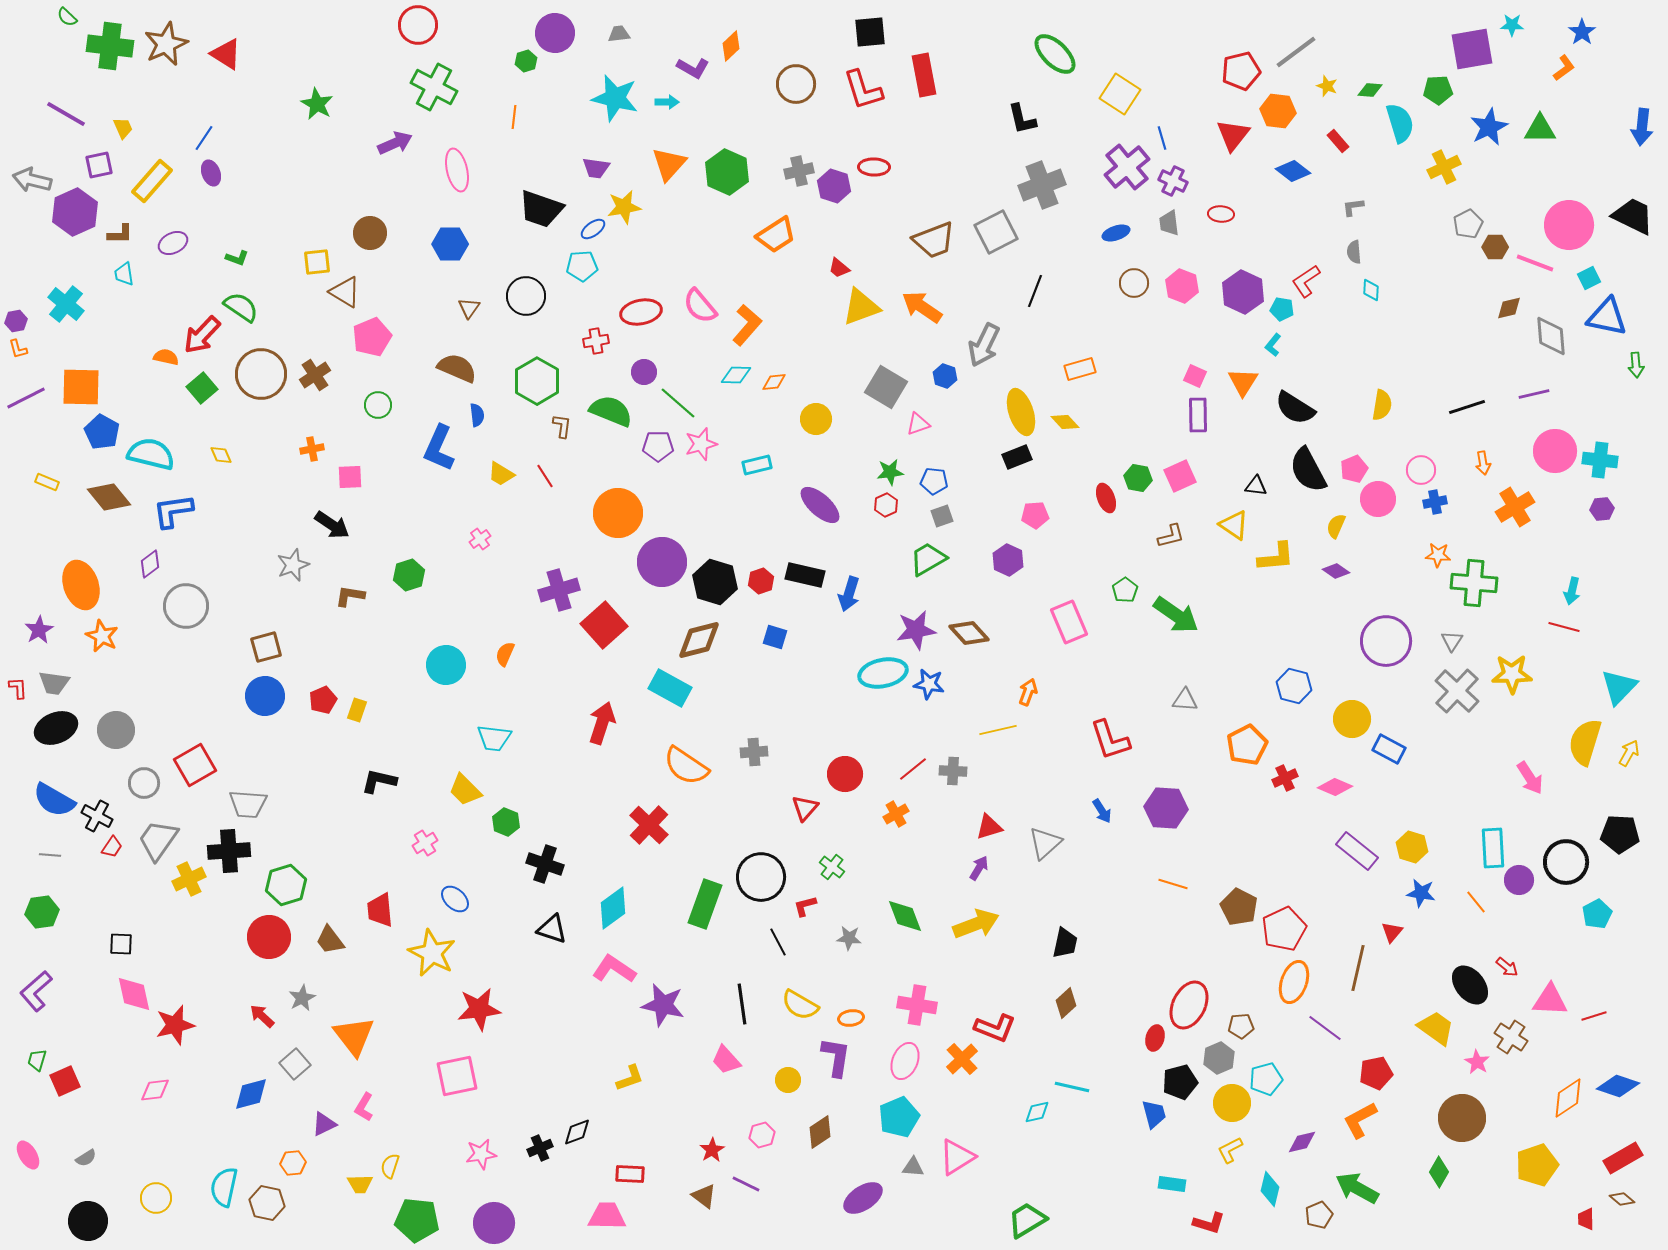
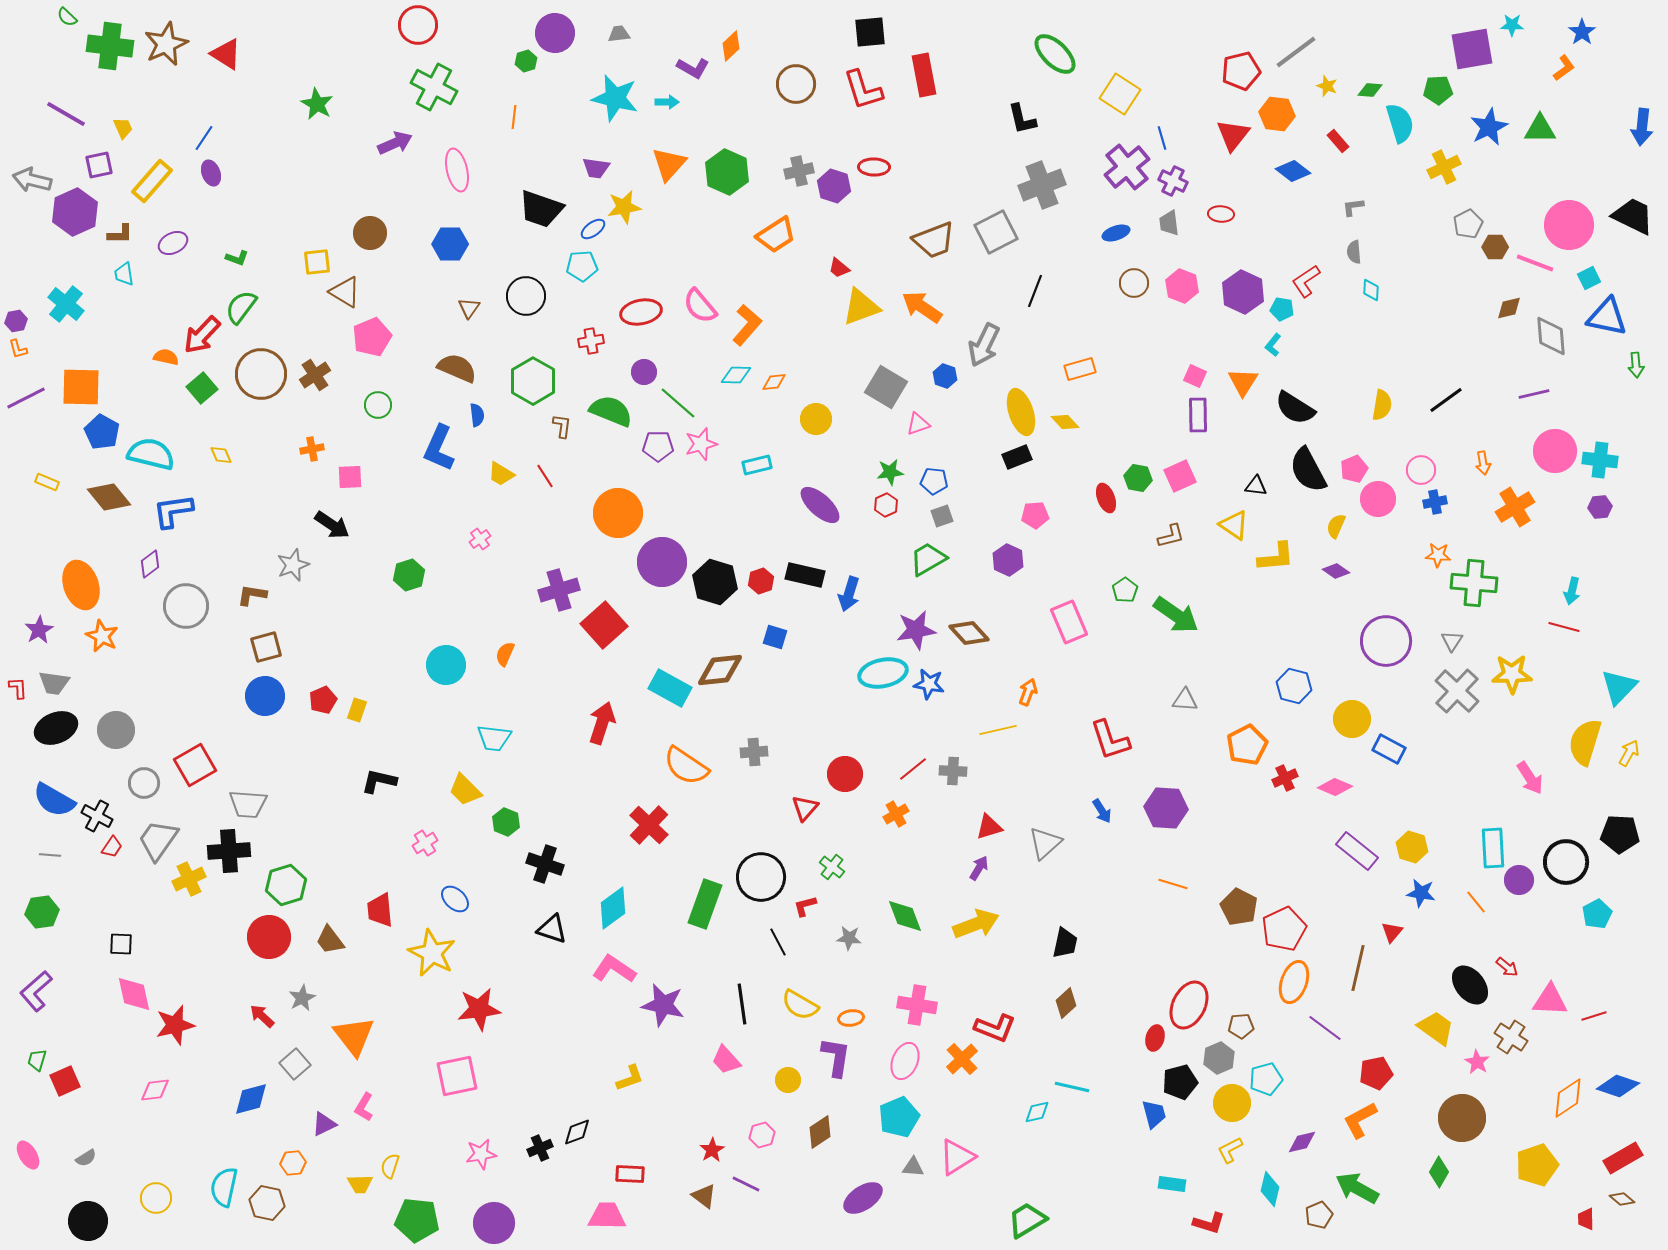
orange hexagon at (1278, 111): moved 1 px left, 3 px down
green semicircle at (241, 307): rotated 87 degrees counterclockwise
red cross at (596, 341): moved 5 px left
green hexagon at (537, 381): moved 4 px left
black line at (1467, 407): moved 21 px left, 7 px up; rotated 18 degrees counterclockwise
purple hexagon at (1602, 509): moved 2 px left, 2 px up
brown L-shape at (350, 596): moved 98 px left, 1 px up
brown diamond at (699, 640): moved 21 px right, 30 px down; rotated 9 degrees clockwise
blue diamond at (251, 1094): moved 5 px down
